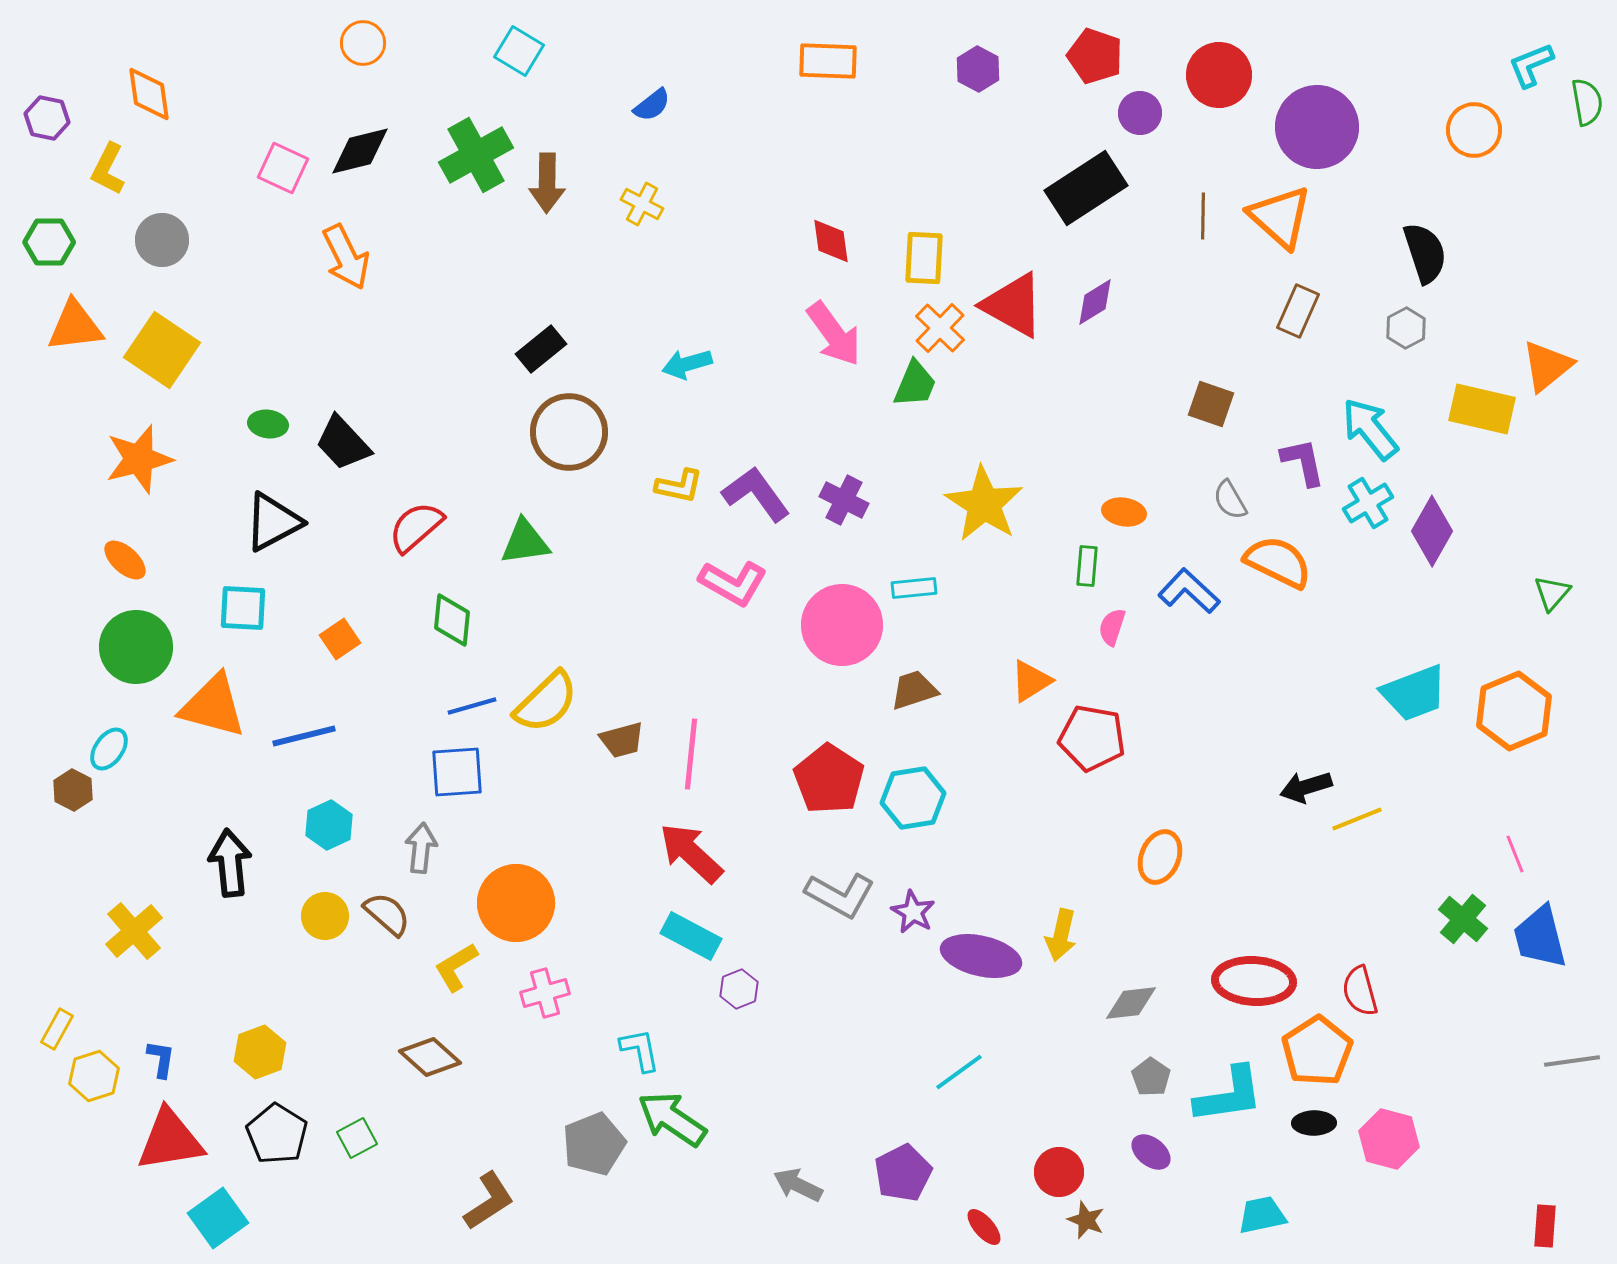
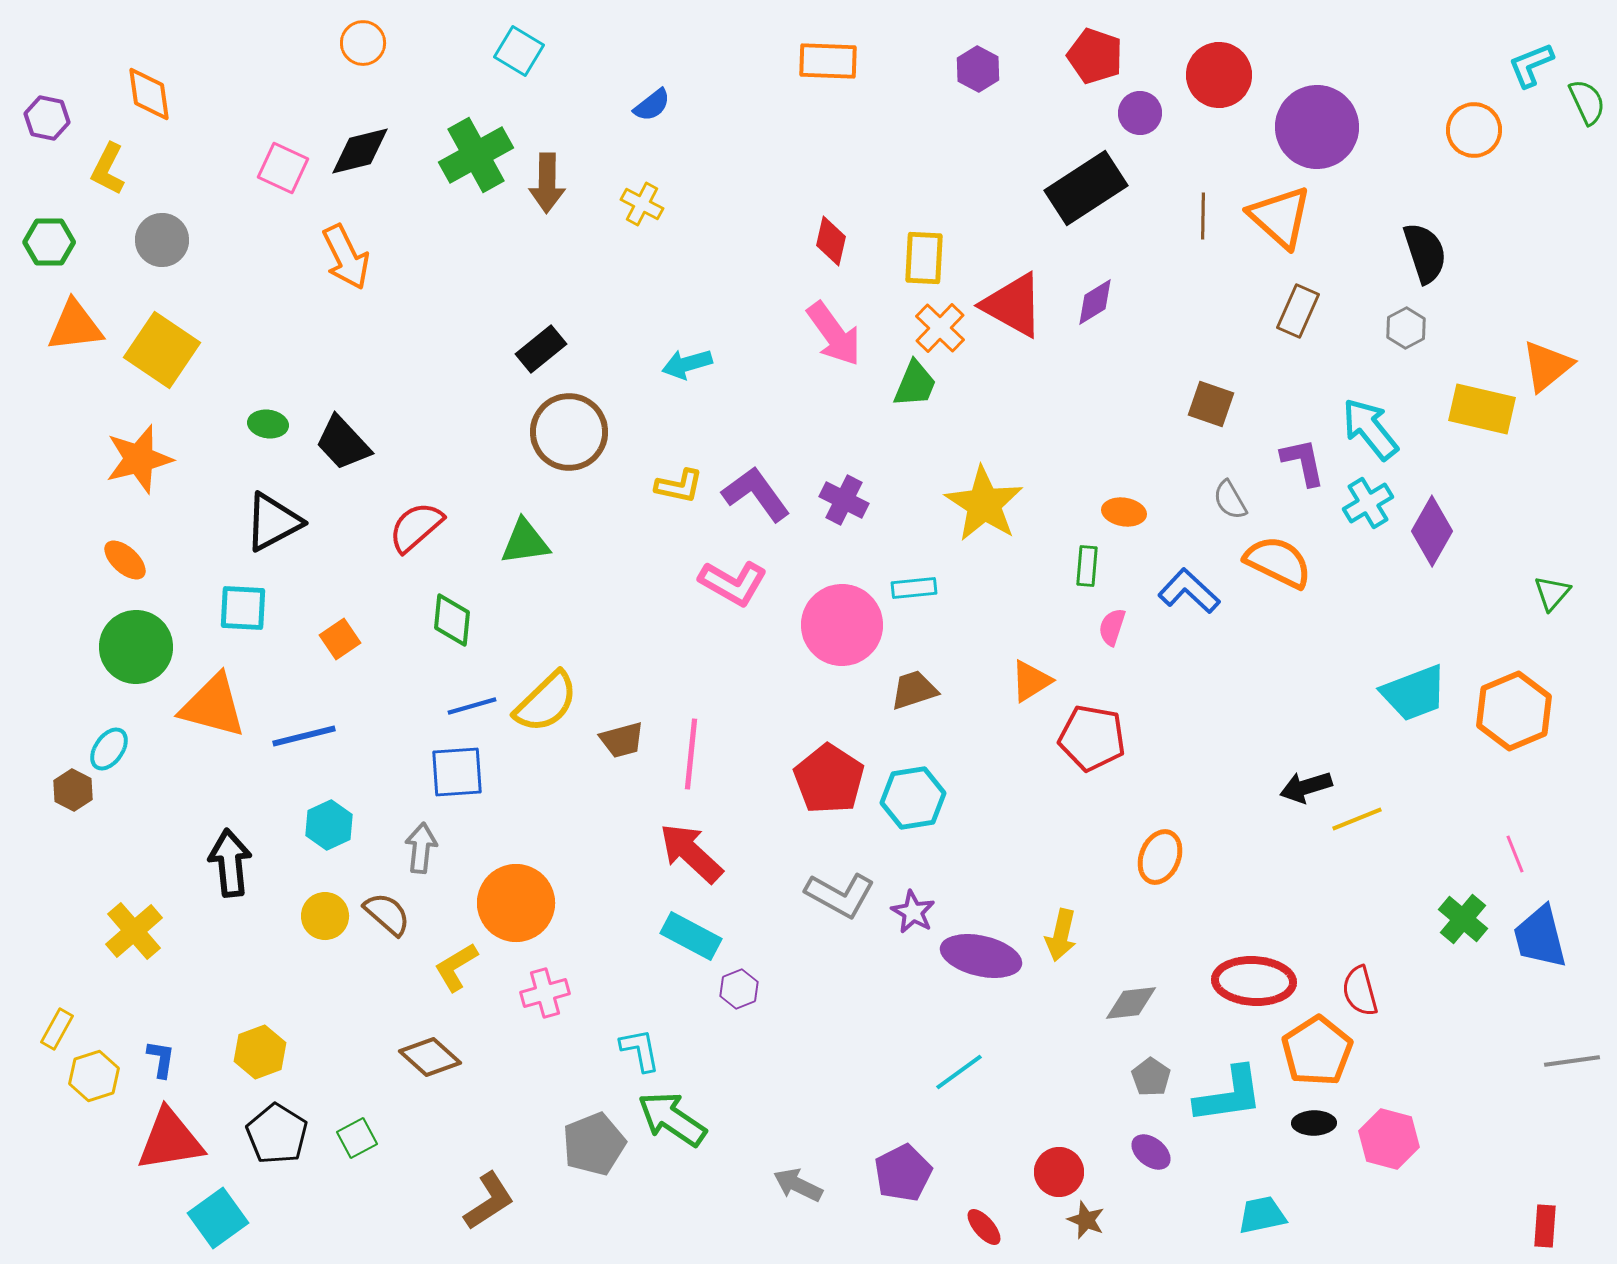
green semicircle at (1587, 102): rotated 15 degrees counterclockwise
red diamond at (831, 241): rotated 21 degrees clockwise
